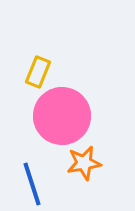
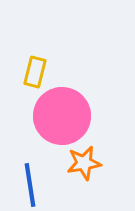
yellow rectangle: moved 3 px left; rotated 8 degrees counterclockwise
blue line: moved 2 px left, 1 px down; rotated 9 degrees clockwise
